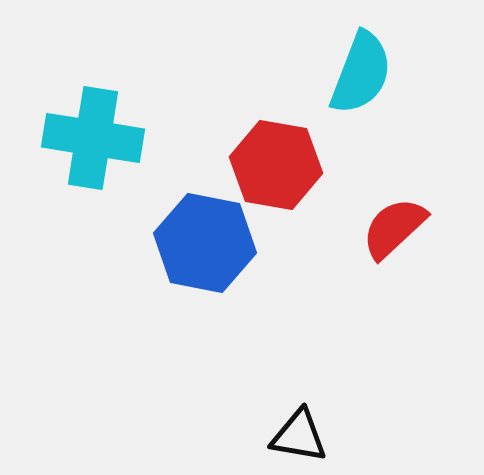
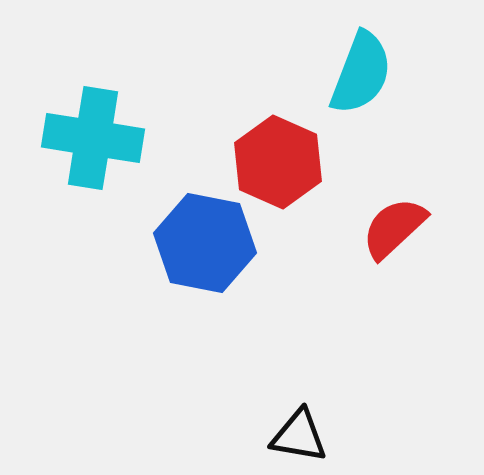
red hexagon: moved 2 px right, 3 px up; rotated 14 degrees clockwise
